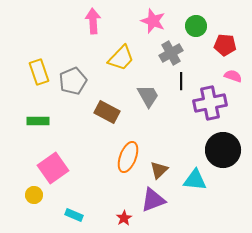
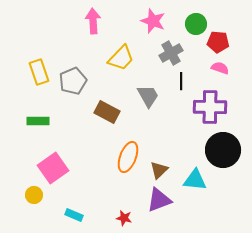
green circle: moved 2 px up
red pentagon: moved 7 px left, 3 px up
pink semicircle: moved 13 px left, 8 px up
purple cross: moved 4 px down; rotated 12 degrees clockwise
purple triangle: moved 6 px right
red star: rotated 28 degrees counterclockwise
